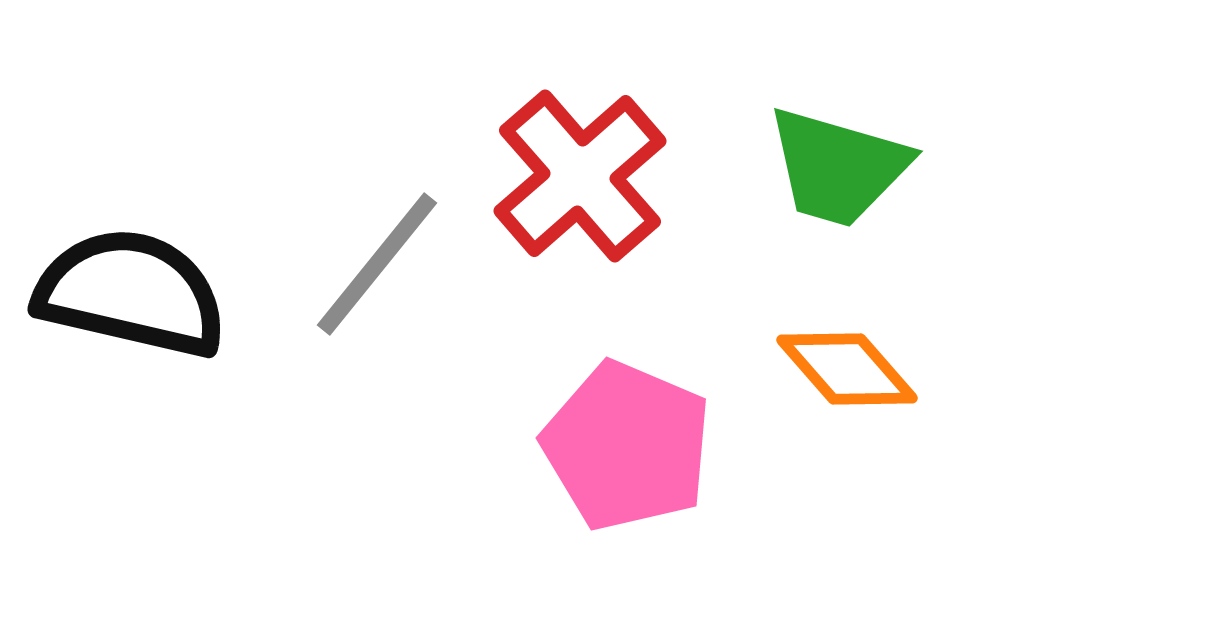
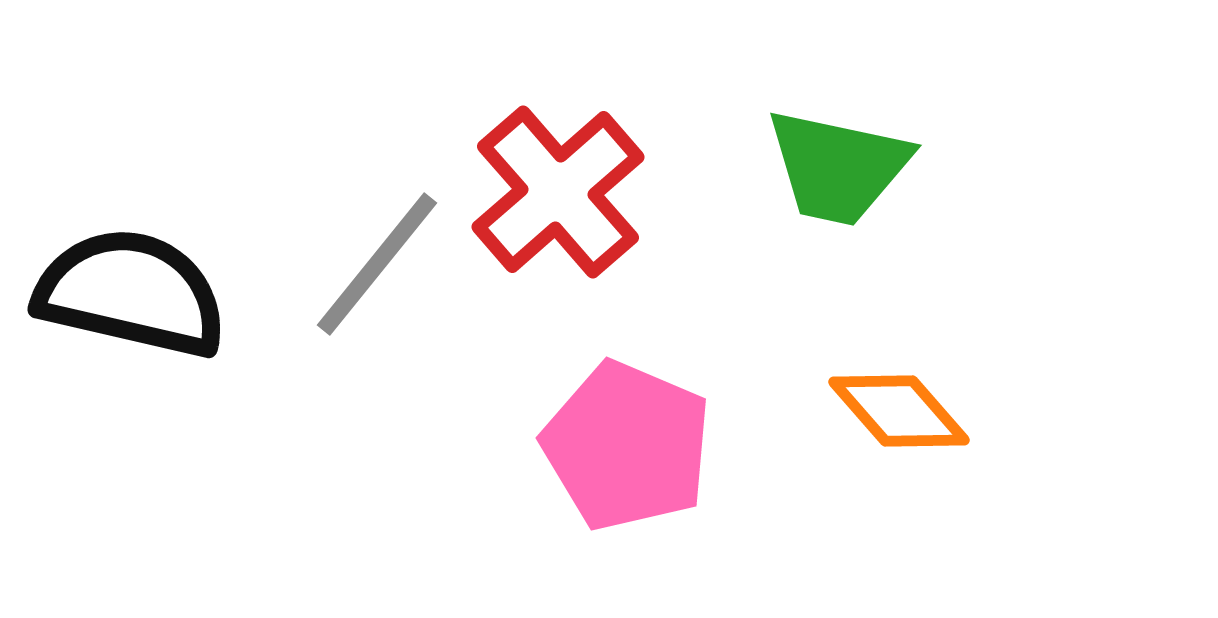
green trapezoid: rotated 4 degrees counterclockwise
red cross: moved 22 px left, 16 px down
orange diamond: moved 52 px right, 42 px down
